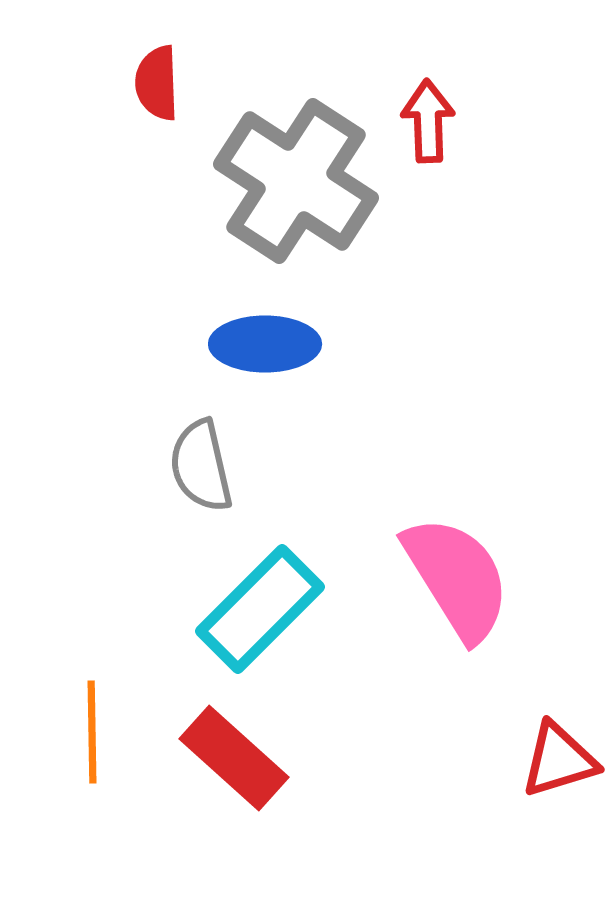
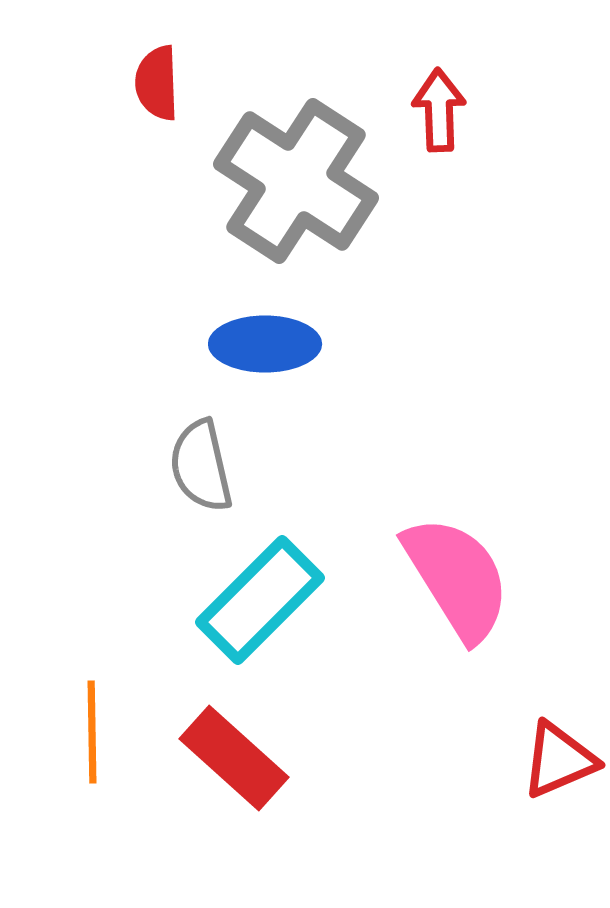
red arrow: moved 11 px right, 11 px up
cyan rectangle: moved 9 px up
red triangle: rotated 6 degrees counterclockwise
